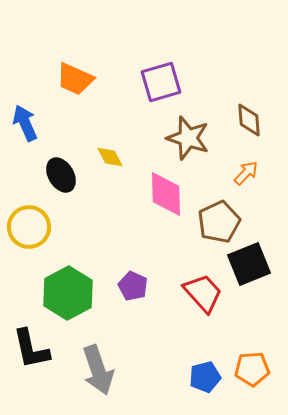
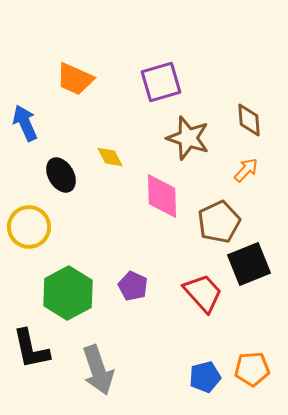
orange arrow: moved 3 px up
pink diamond: moved 4 px left, 2 px down
